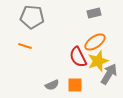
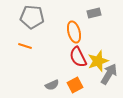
orange ellipse: moved 21 px left, 10 px up; rotated 70 degrees counterclockwise
orange square: rotated 28 degrees counterclockwise
